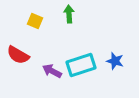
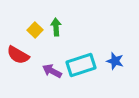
green arrow: moved 13 px left, 13 px down
yellow square: moved 9 px down; rotated 21 degrees clockwise
